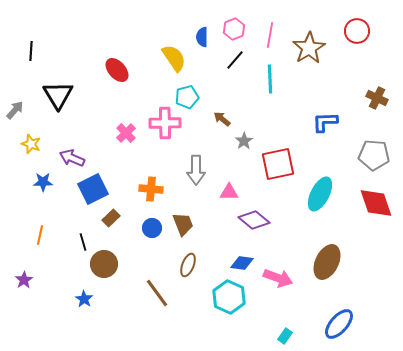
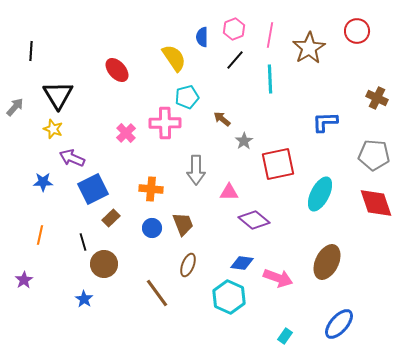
gray arrow at (15, 110): moved 3 px up
yellow star at (31, 144): moved 22 px right, 15 px up
